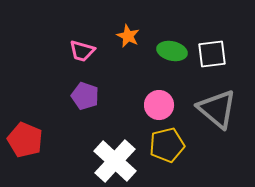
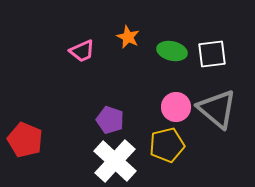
orange star: moved 1 px down
pink trapezoid: rotated 40 degrees counterclockwise
purple pentagon: moved 25 px right, 24 px down
pink circle: moved 17 px right, 2 px down
